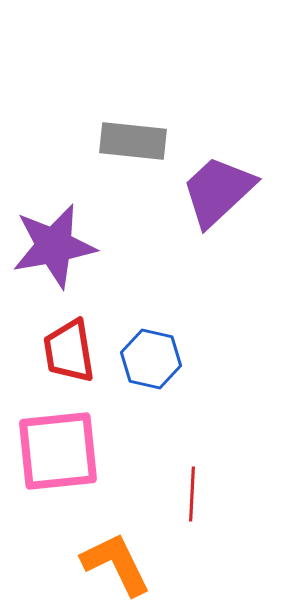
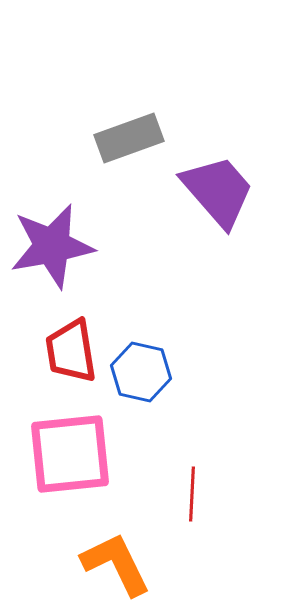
gray rectangle: moved 4 px left, 3 px up; rotated 26 degrees counterclockwise
purple trapezoid: rotated 92 degrees clockwise
purple star: moved 2 px left
red trapezoid: moved 2 px right
blue hexagon: moved 10 px left, 13 px down
pink square: moved 12 px right, 3 px down
